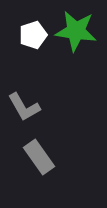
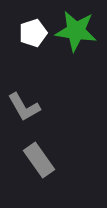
white pentagon: moved 2 px up
gray rectangle: moved 3 px down
